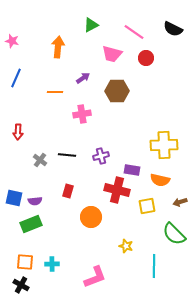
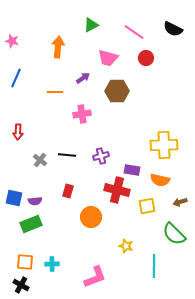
pink trapezoid: moved 4 px left, 4 px down
